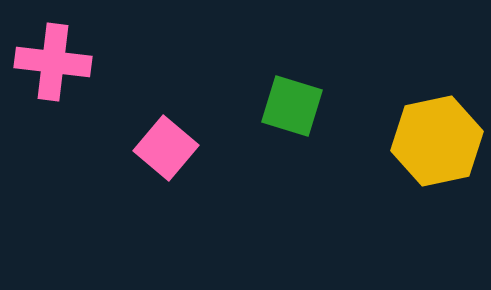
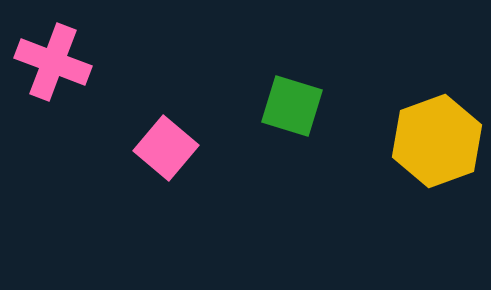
pink cross: rotated 14 degrees clockwise
yellow hexagon: rotated 8 degrees counterclockwise
